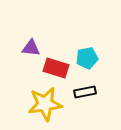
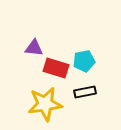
purple triangle: moved 3 px right
cyan pentagon: moved 3 px left, 3 px down
